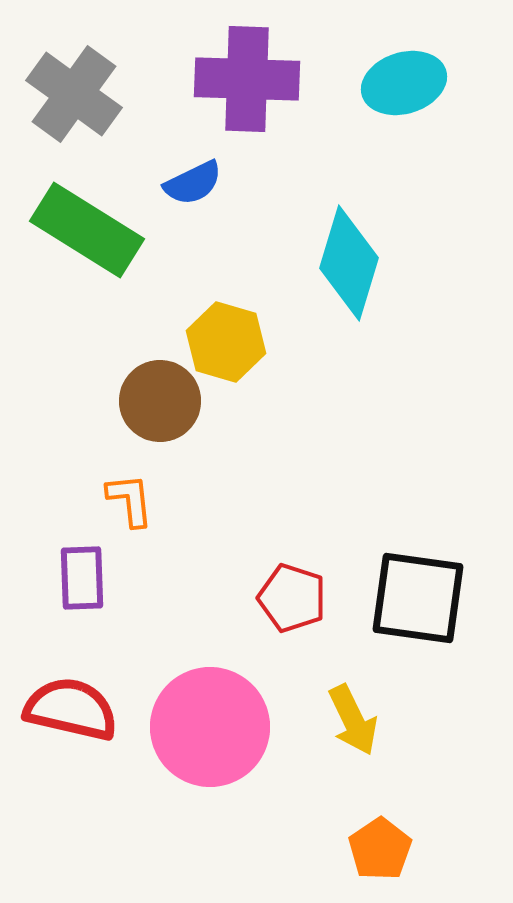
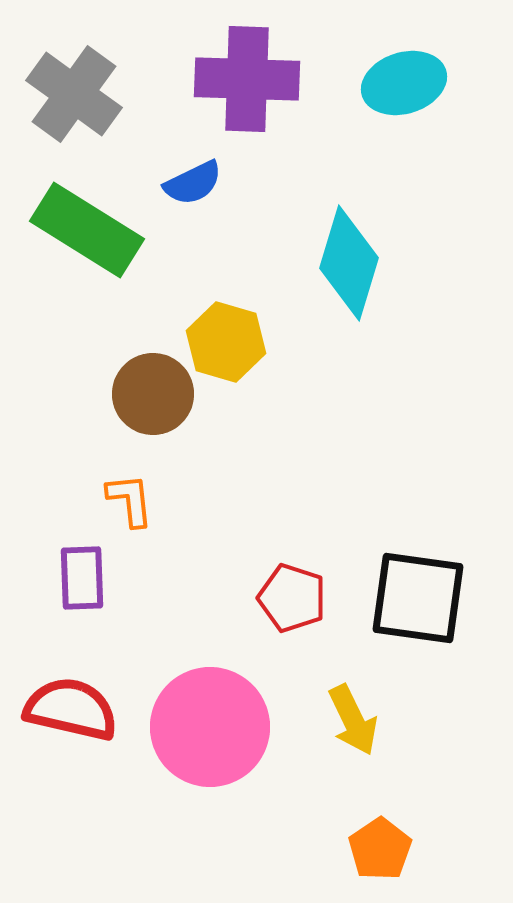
brown circle: moved 7 px left, 7 px up
